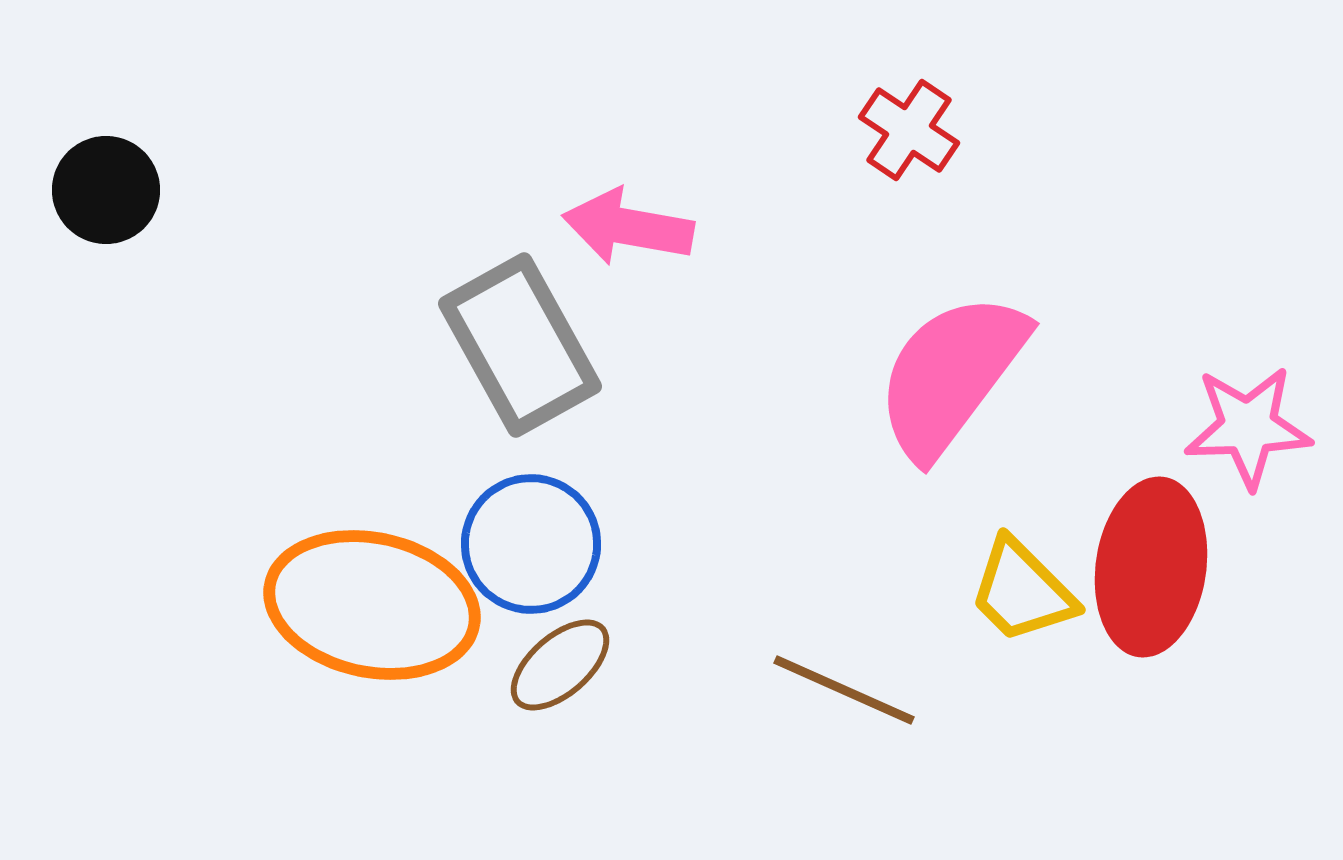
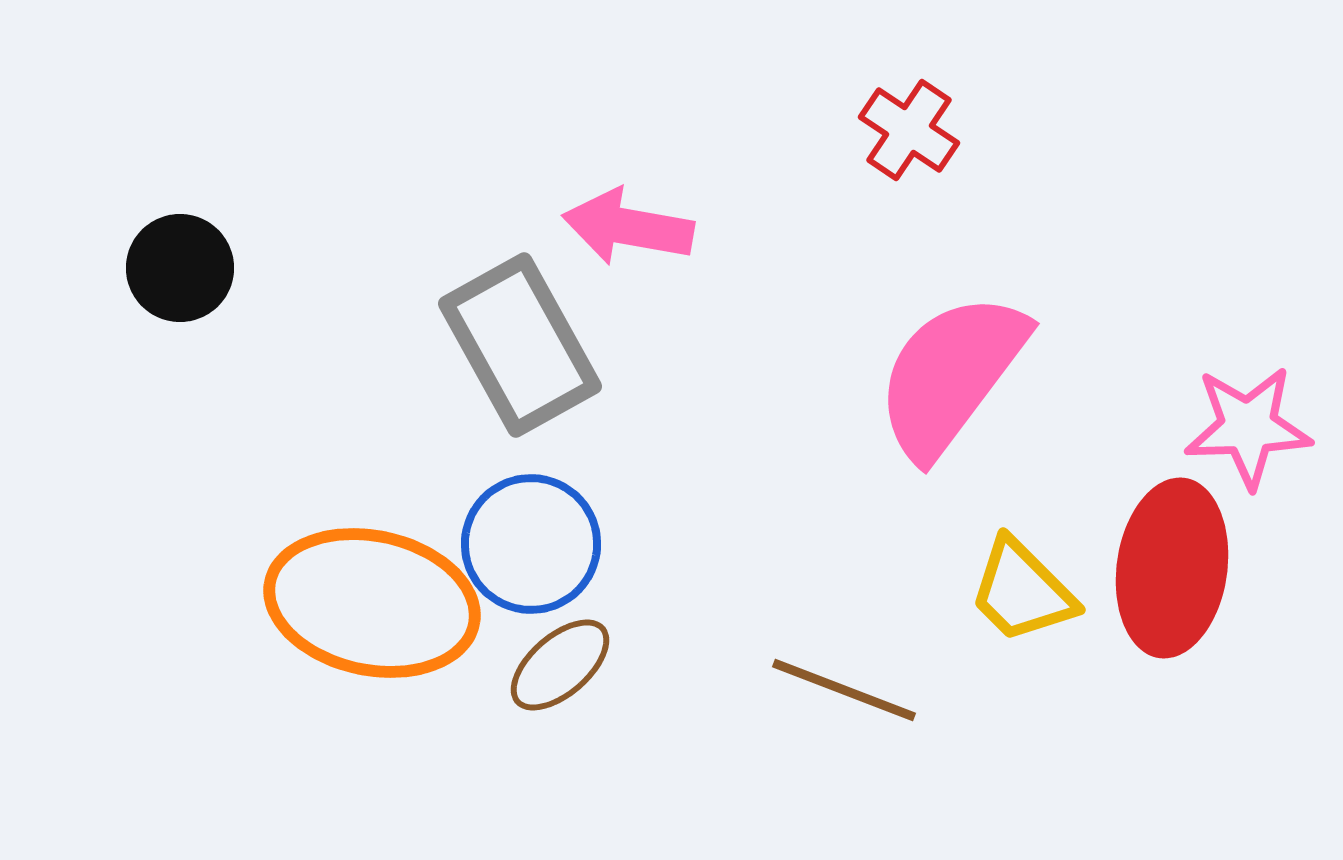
black circle: moved 74 px right, 78 px down
red ellipse: moved 21 px right, 1 px down
orange ellipse: moved 2 px up
brown line: rotated 3 degrees counterclockwise
